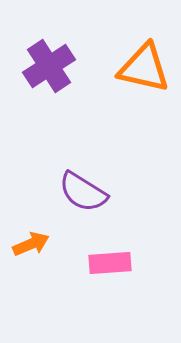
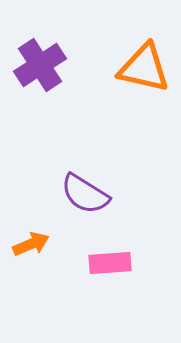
purple cross: moved 9 px left, 1 px up
purple semicircle: moved 2 px right, 2 px down
